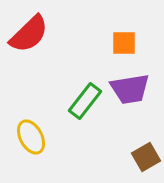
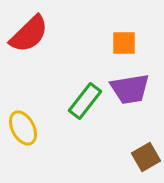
yellow ellipse: moved 8 px left, 9 px up
